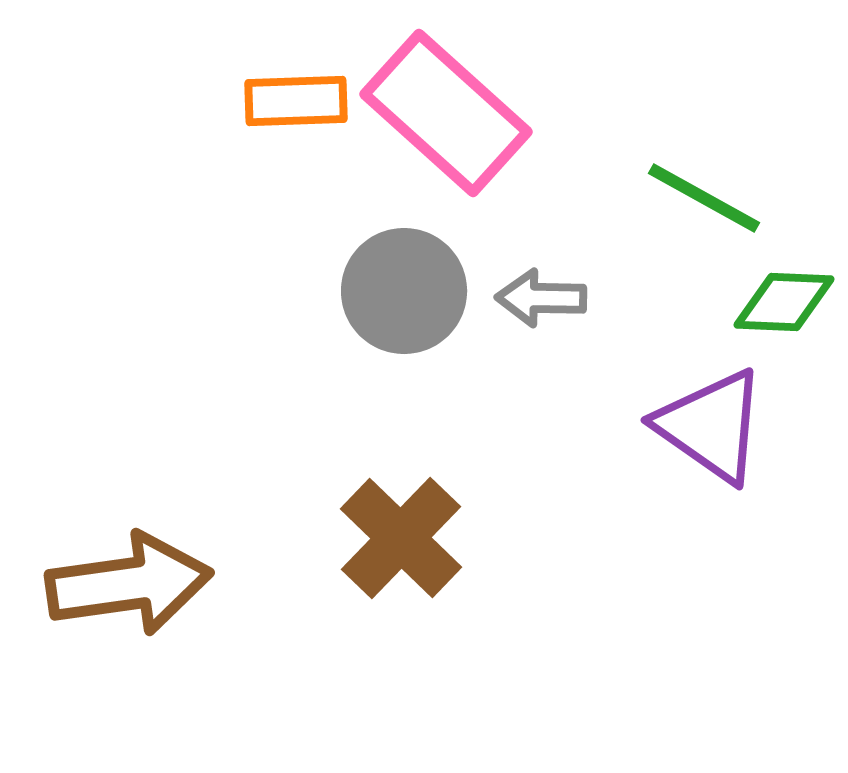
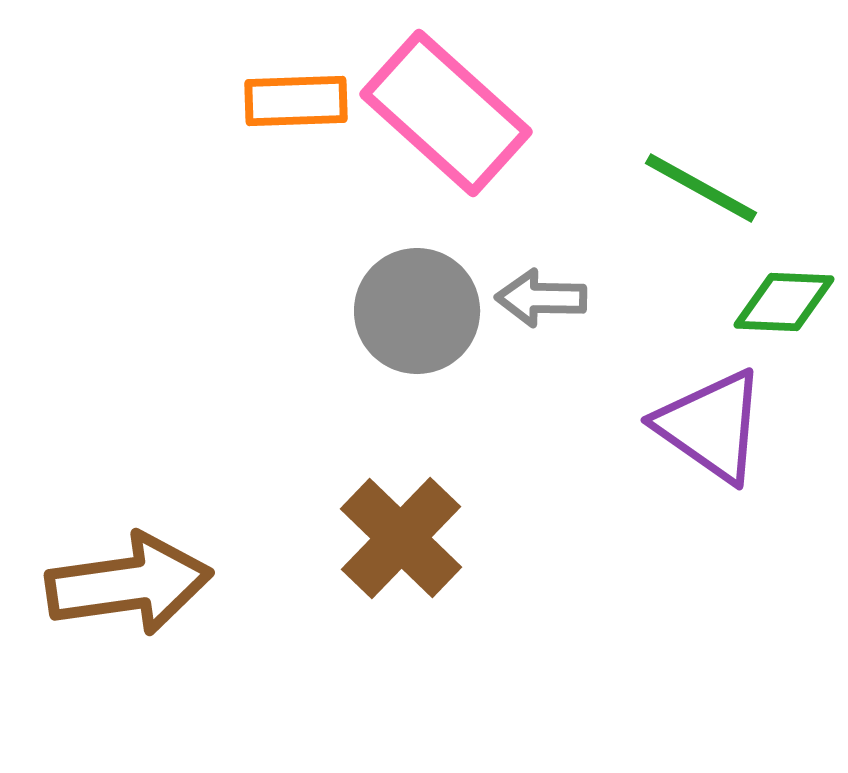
green line: moved 3 px left, 10 px up
gray circle: moved 13 px right, 20 px down
